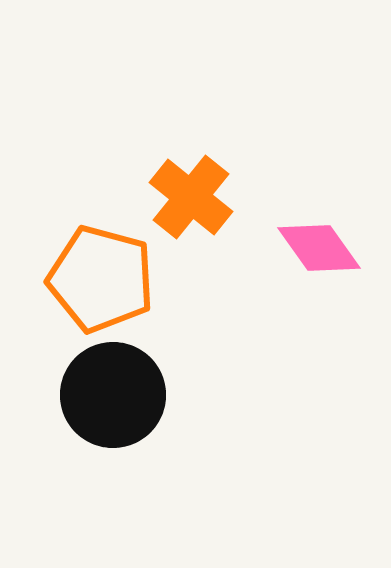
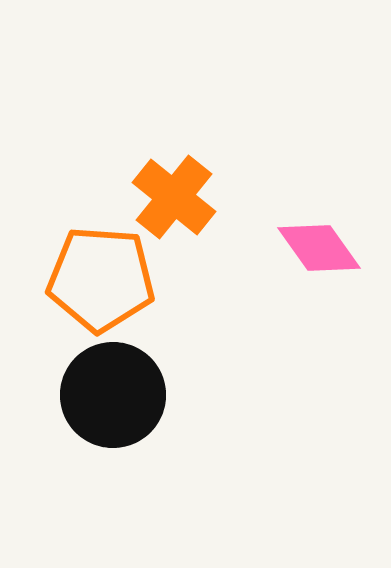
orange cross: moved 17 px left
orange pentagon: rotated 11 degrees counterclockwise
